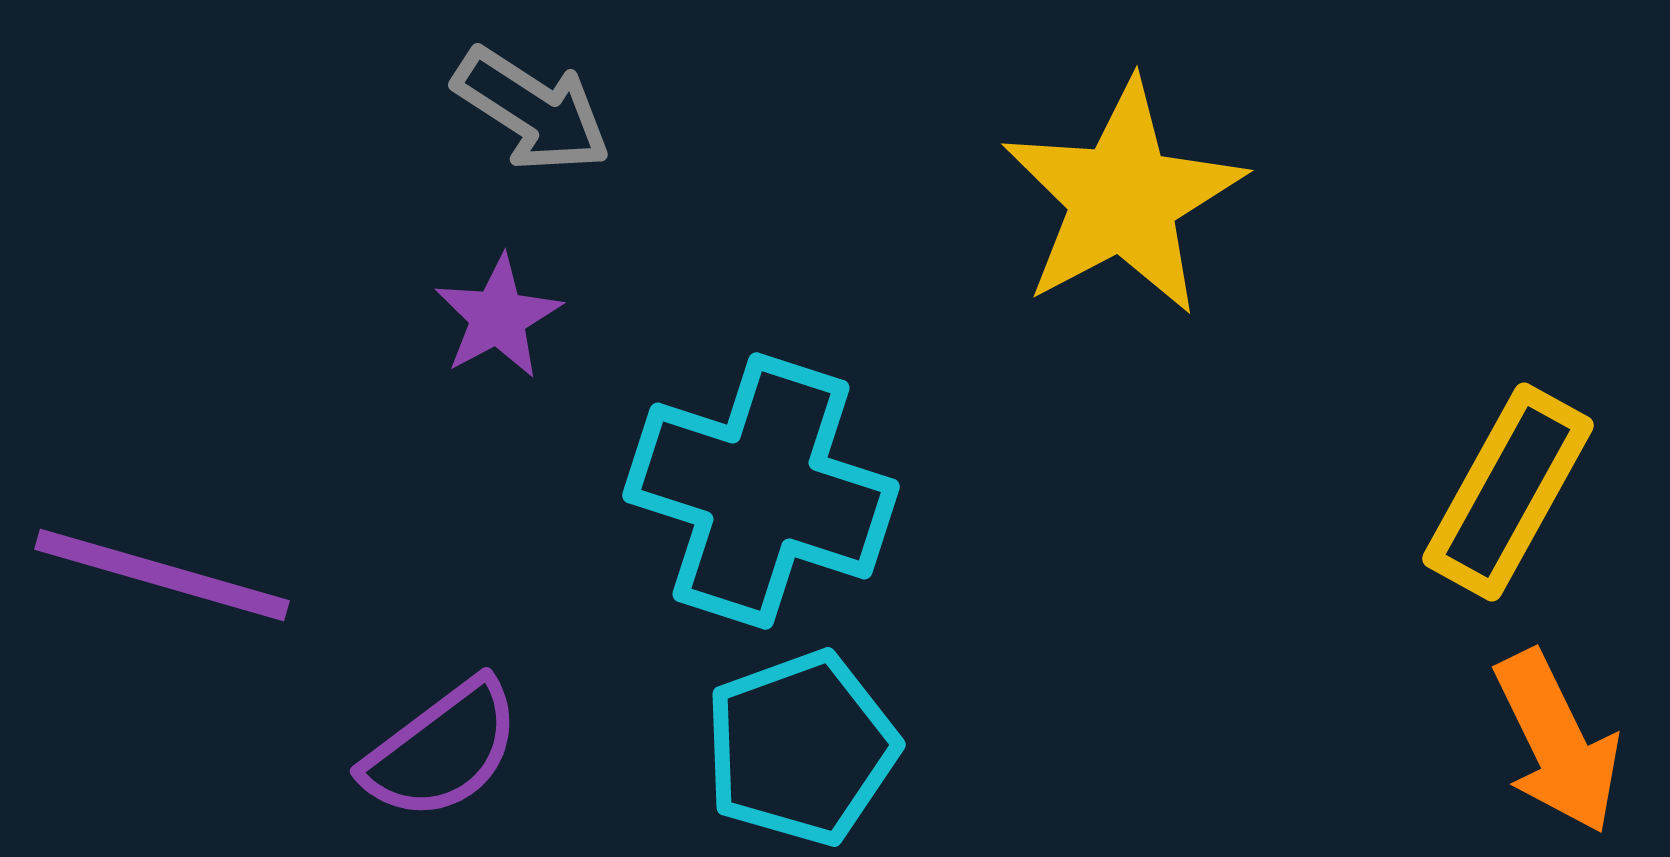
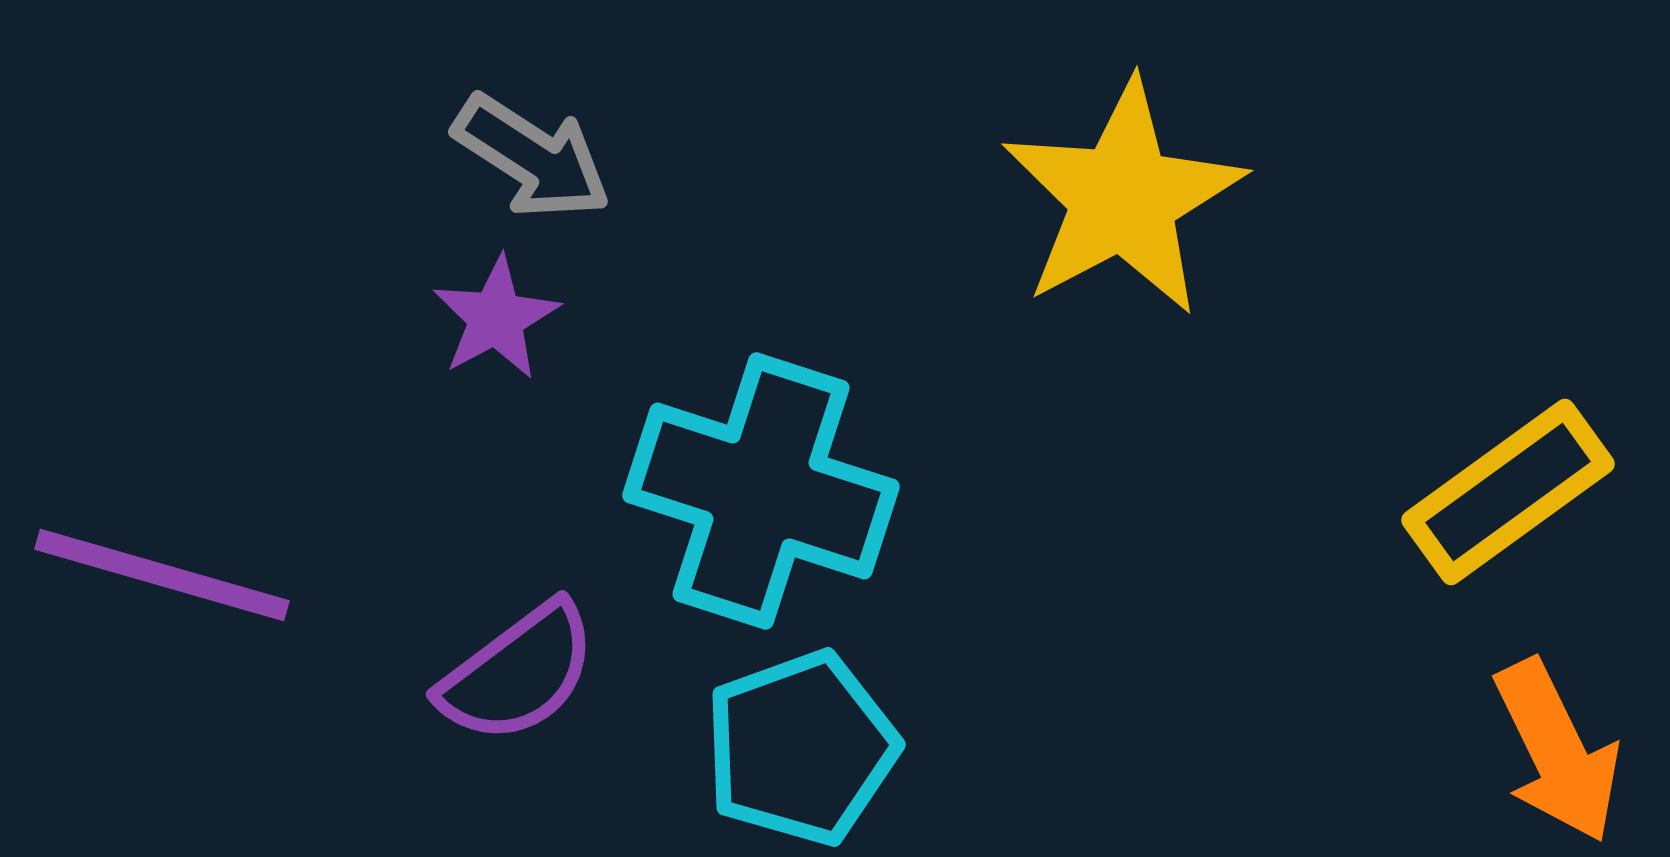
gray arrow: moved 47 px down
purple star: moved 2 px left, 1 px down
yellow rectangle: rotated 25 degrees clockwise
orange arrow: moved 9 px down
purple semicircle: moved 76 px right, 77 px up
